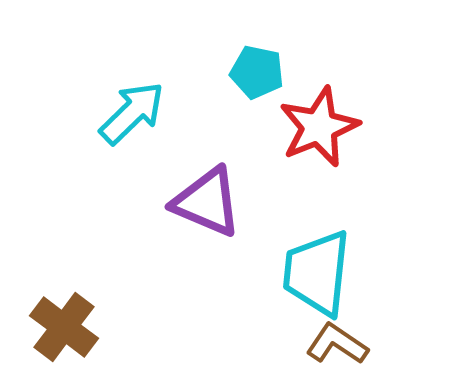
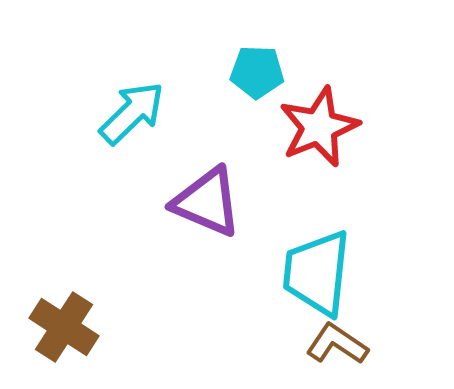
cyan pentagon: rotated 10 degrees counterclockwise
brown cross: rotated 4 degrees counterclockwise
